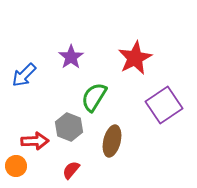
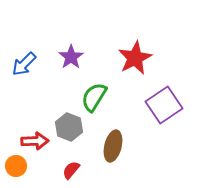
blue arrow: moved 11 px up
brown ellipse: moved 1 px right, 5 px down
